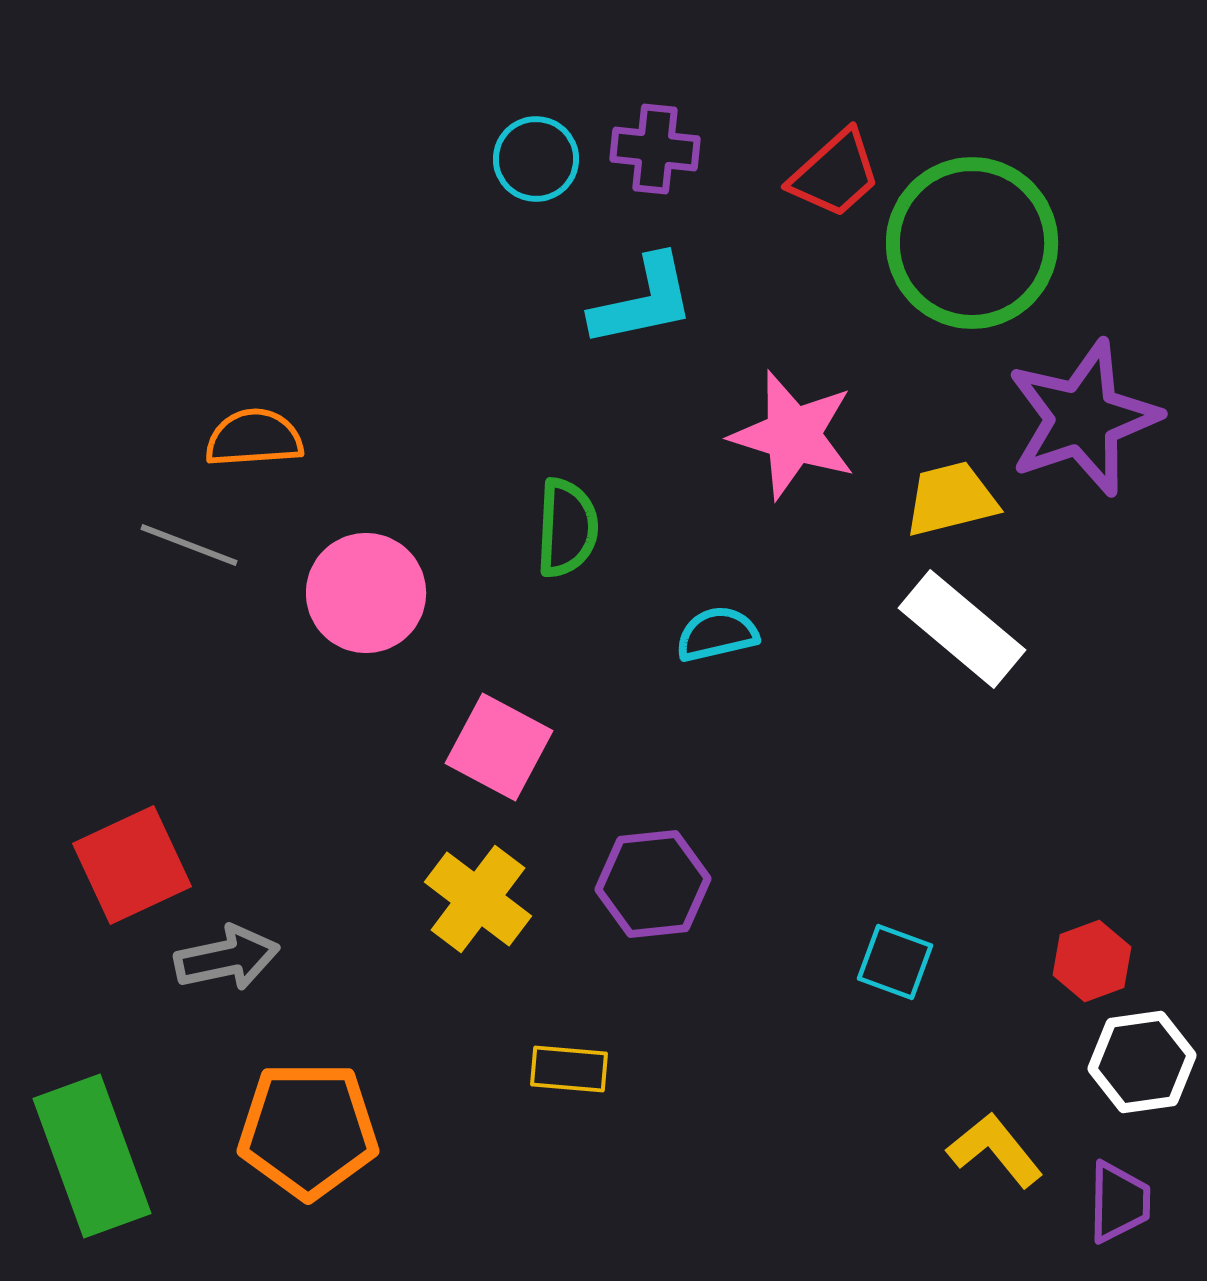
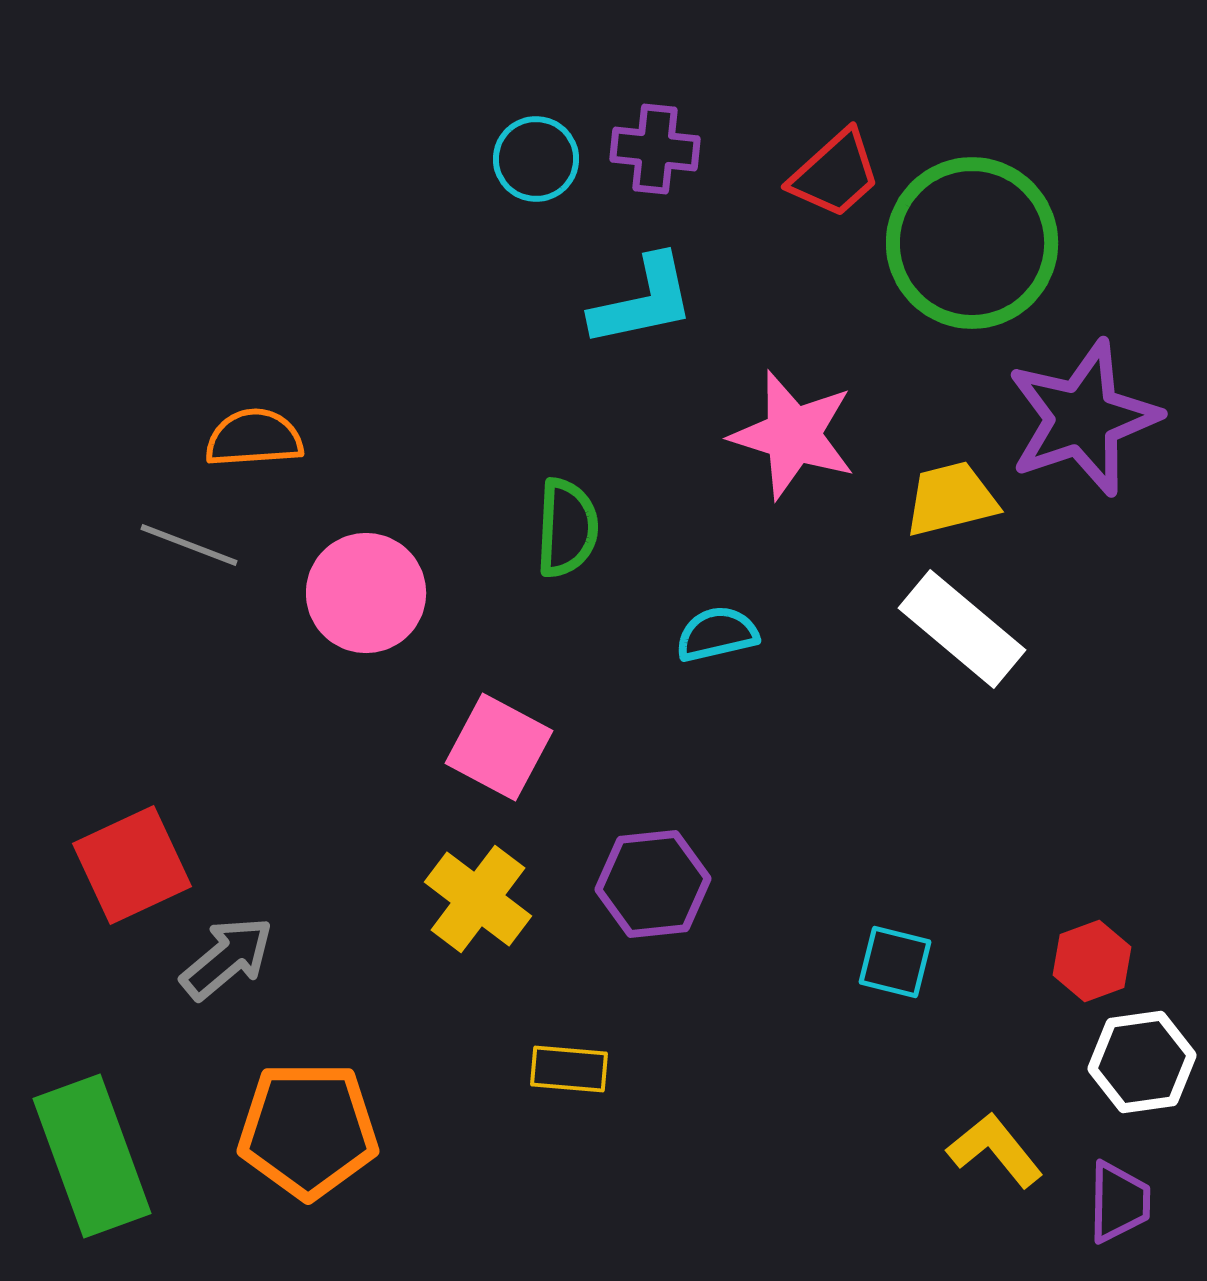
gray arrow: rotated 28 degrees counterclockwise
cyan square: rotated 6 degrees counterclockwise
